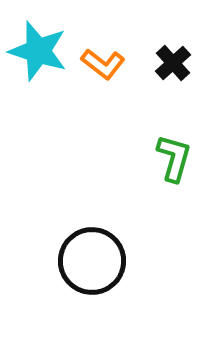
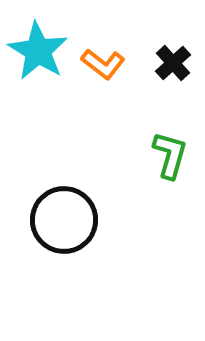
cyan star: rotated 14 degrees clockwise
green L-shape: moved 4 px left, 3 px up
black circle: moved 28 px left, 41 px up
